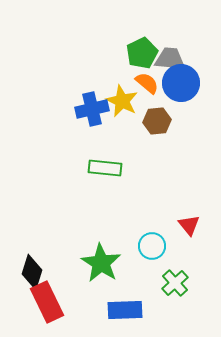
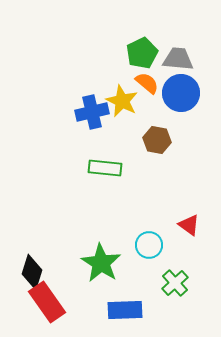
gray trapezoid: moved 8 px right
blue circle: moved 10 px down
blue cross: moved 3 px down
brown hexagon: moved 19 px down; rotated 16 degrees clockwise
red triangle: rotated 15 degrees counterclockwise
cyan circle: moved 3 px left, 1 px up
red rectangle: rotated 9 degrees counterclockwise
